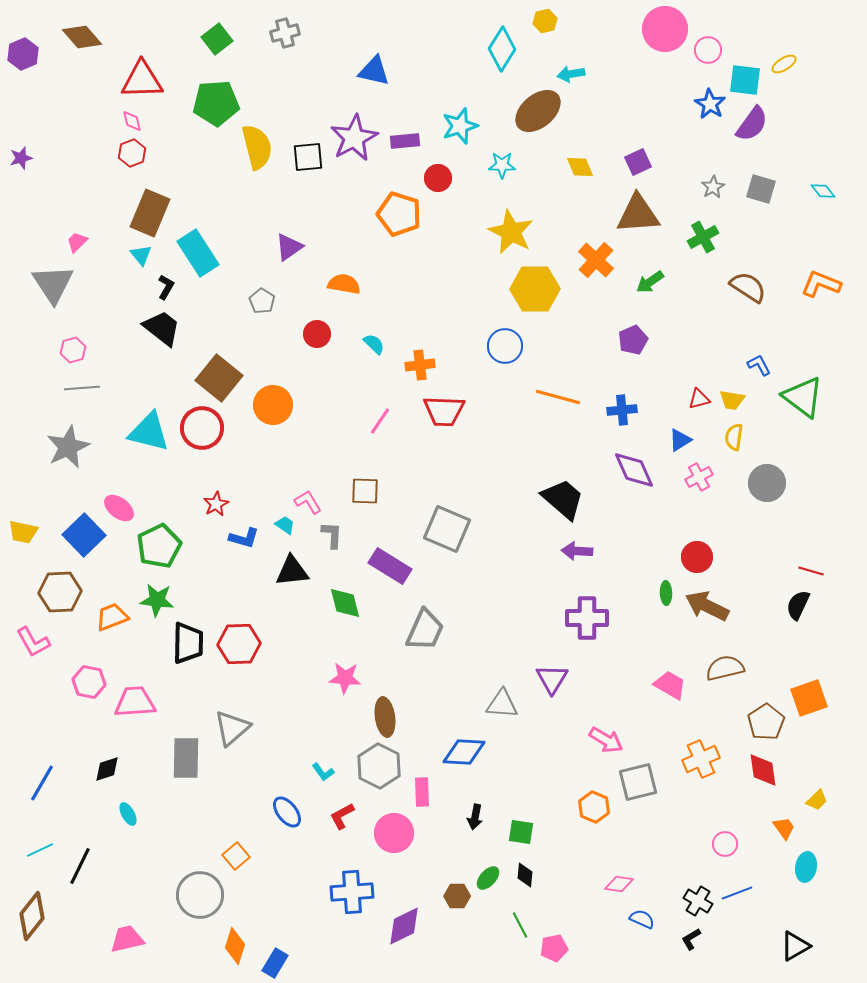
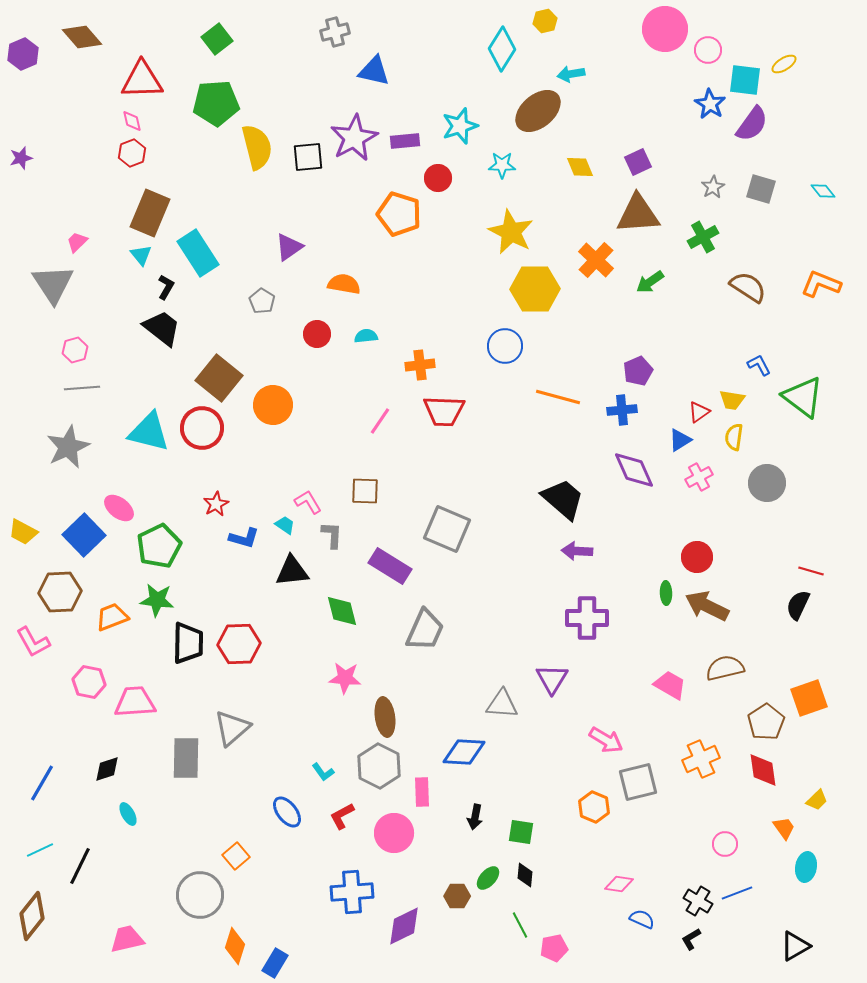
gray cross at (285, 33): moved 50 px right, 1 px up
purple pentagon at (633, 340): moved 5 px right, 31 px down
cyan semicircle at (374, 344): moved 8 px left, 8 px up; rotated 50 degrees counterclockwise
pink hexagon at (73, 350): moved 2 px right
red triangle at (699, 399): moved 13 px down; rotated 20 degrees counterclockwise
yellow trapezoid at (23, 532): rotated 16 degrees clockwise
green diamond at (345, 603): moved 3 px left, 8 px down
